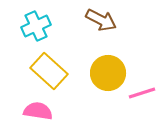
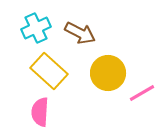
brown arrow: moved 21 px left, 13 px down
cyan cross: moved 2 px down
pink line: rotated 12 degrees counterclockwise
pink semicircle: moved 2 px right, 1 px down; rotated 96 degrees counterclockwise
